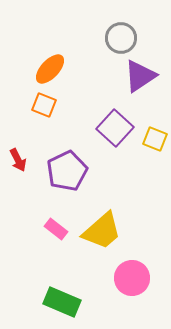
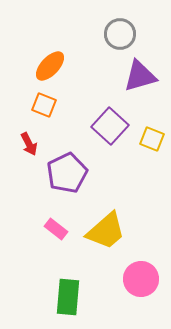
gray circle: moved 1 px left, 4 px up
orange ellipse: moved 3 px up
purple triangle: rotated 18 degrees clockwise
purple square: moved 5 px left, 2 px up
yellow square: moved 3 px left
red arrow: moved 11 px right, 16 px up
purple pentagon: moved 2 px down
yellow trapezoid: moved 4 px right
pink circle: moved 9 px right, 1 px down
green rectangle: moved 6 px right, 5 px up; rotated 72 degrees clockwise
